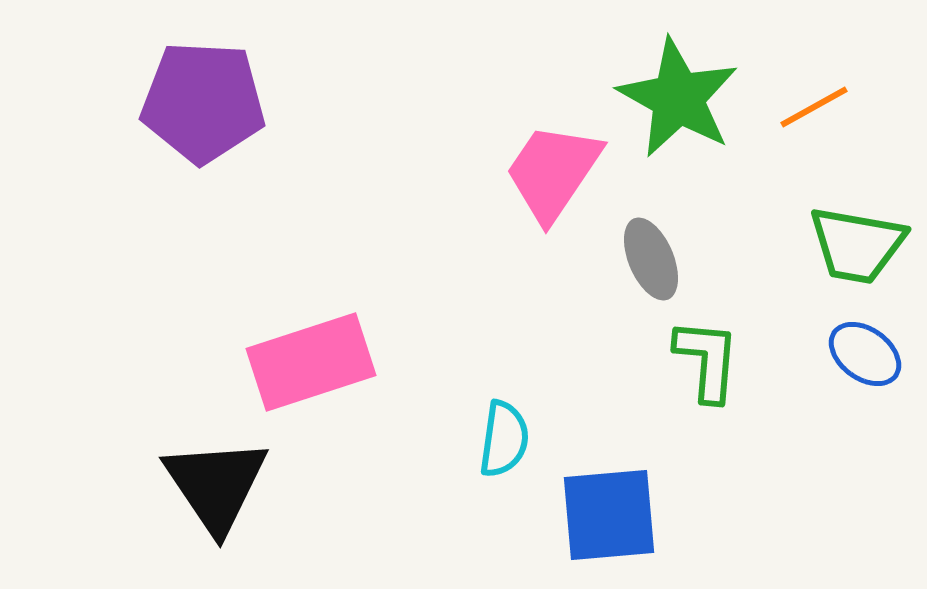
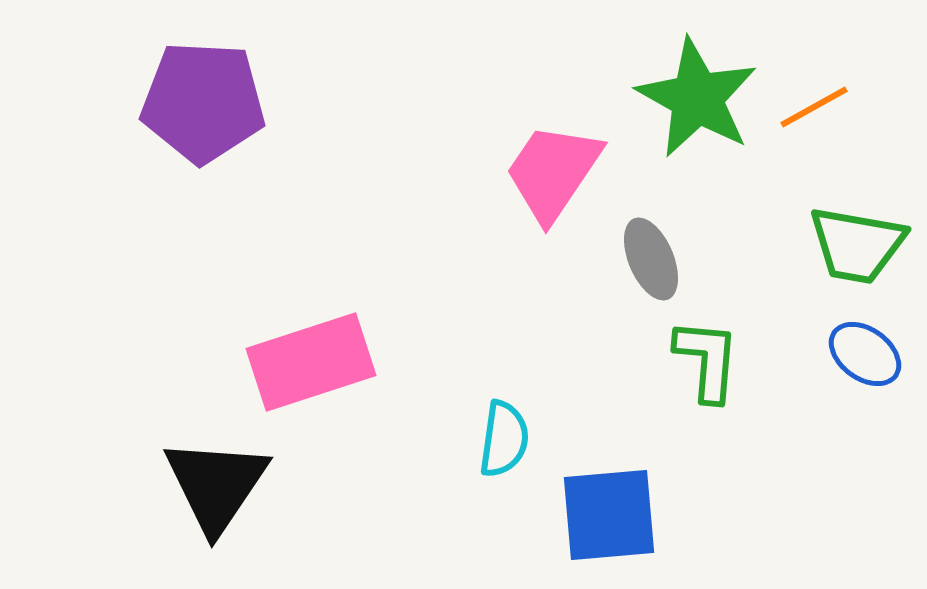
green star: moved 19 px right
black triangle: rotated 8 degrees clockwise
